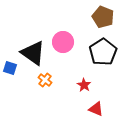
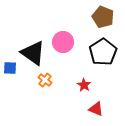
blue square: rotated 16 degrees counterclockwise
